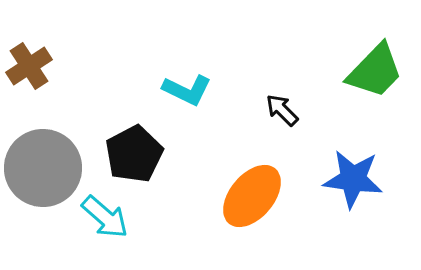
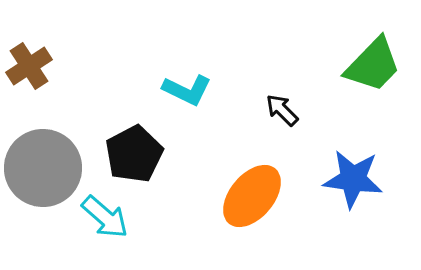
green trapezoid: moved 2 px left, 6 px up
